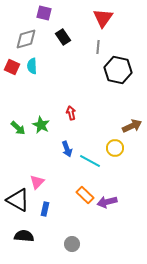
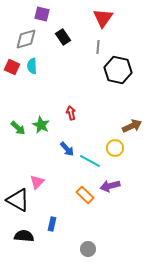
purple square: moved 2 px left, 1 px down
blue arrow: rotated 21 degrees counterclockwise
purple arrow: moved 3 px right, 16 px up
blue rectangle: moved 7 px right, 15 px down
gray circle: moved 16 px right, 5 px down
